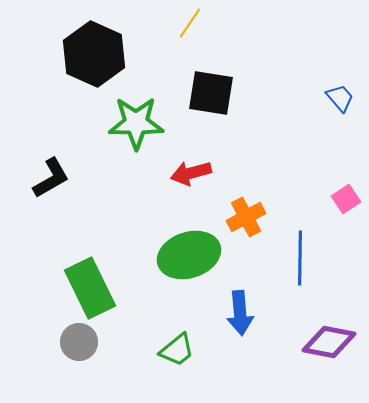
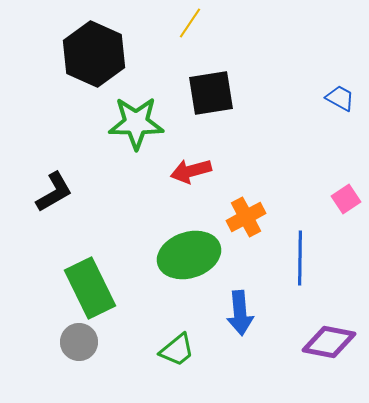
black square: rotated 18 degrees counterclockwise
blue trapezoid: rotated 20 degrees counterclockwise
red arrow: moved 2 px up
black L-shape: moved 3 px right, 14 px down
